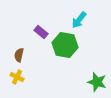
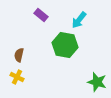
purple rectangle: moved 17 px up
